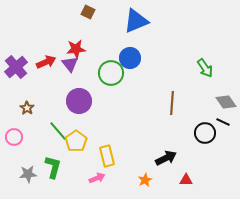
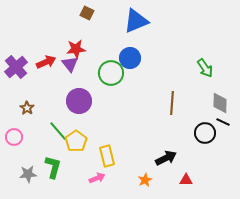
brown square: moved 1 px left, 1 px down
gray diamond: moved 6 px left, 1 px down; rotated 35 degrees clockwise
